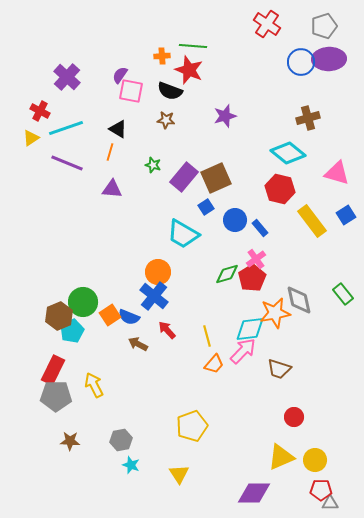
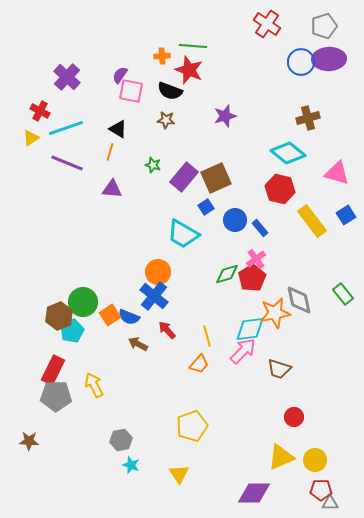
orange trapezoid at (214, 364): moved 15 px left
brown star at (70, 441): moved 41 px left
